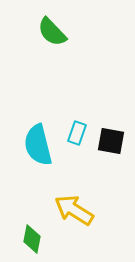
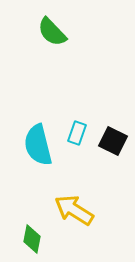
black square: moved 2 px right; rotated 16 degrees clockwise
